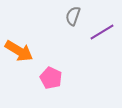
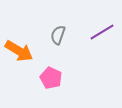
gray semicircle: moved 15 px left, 19 px down
